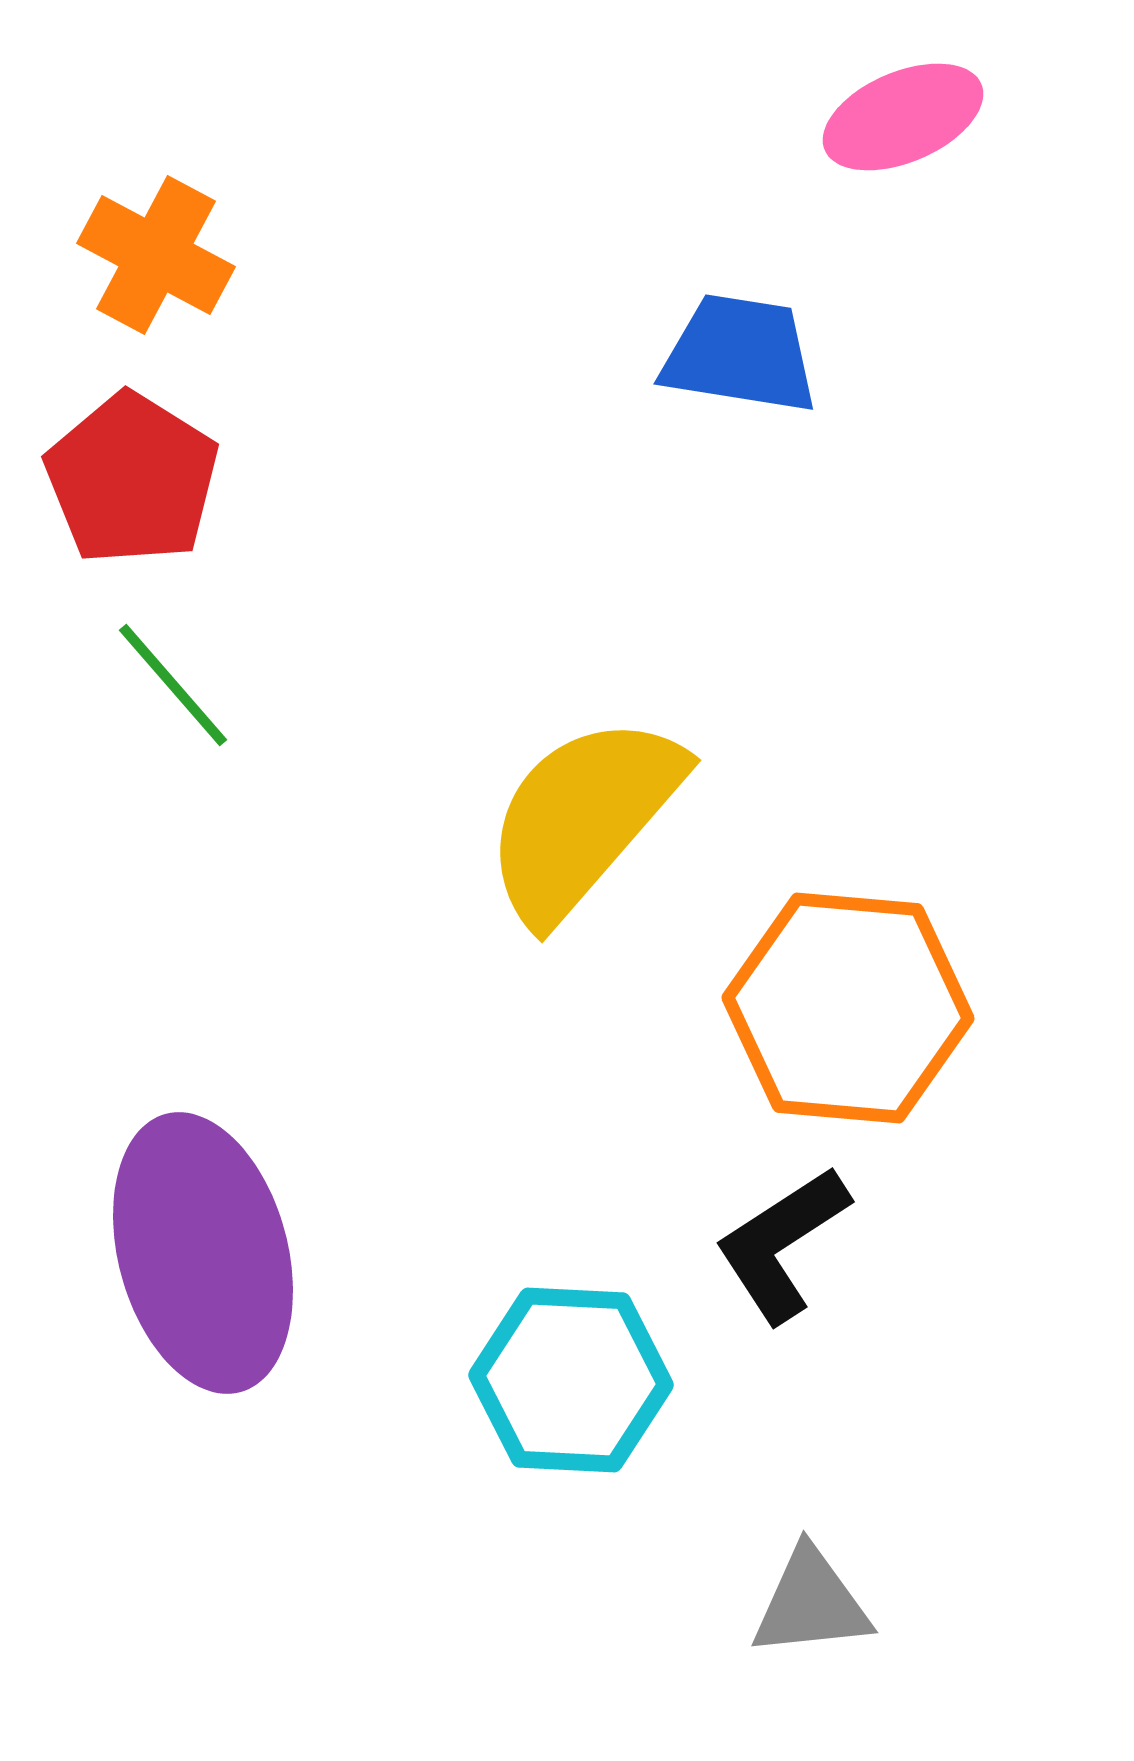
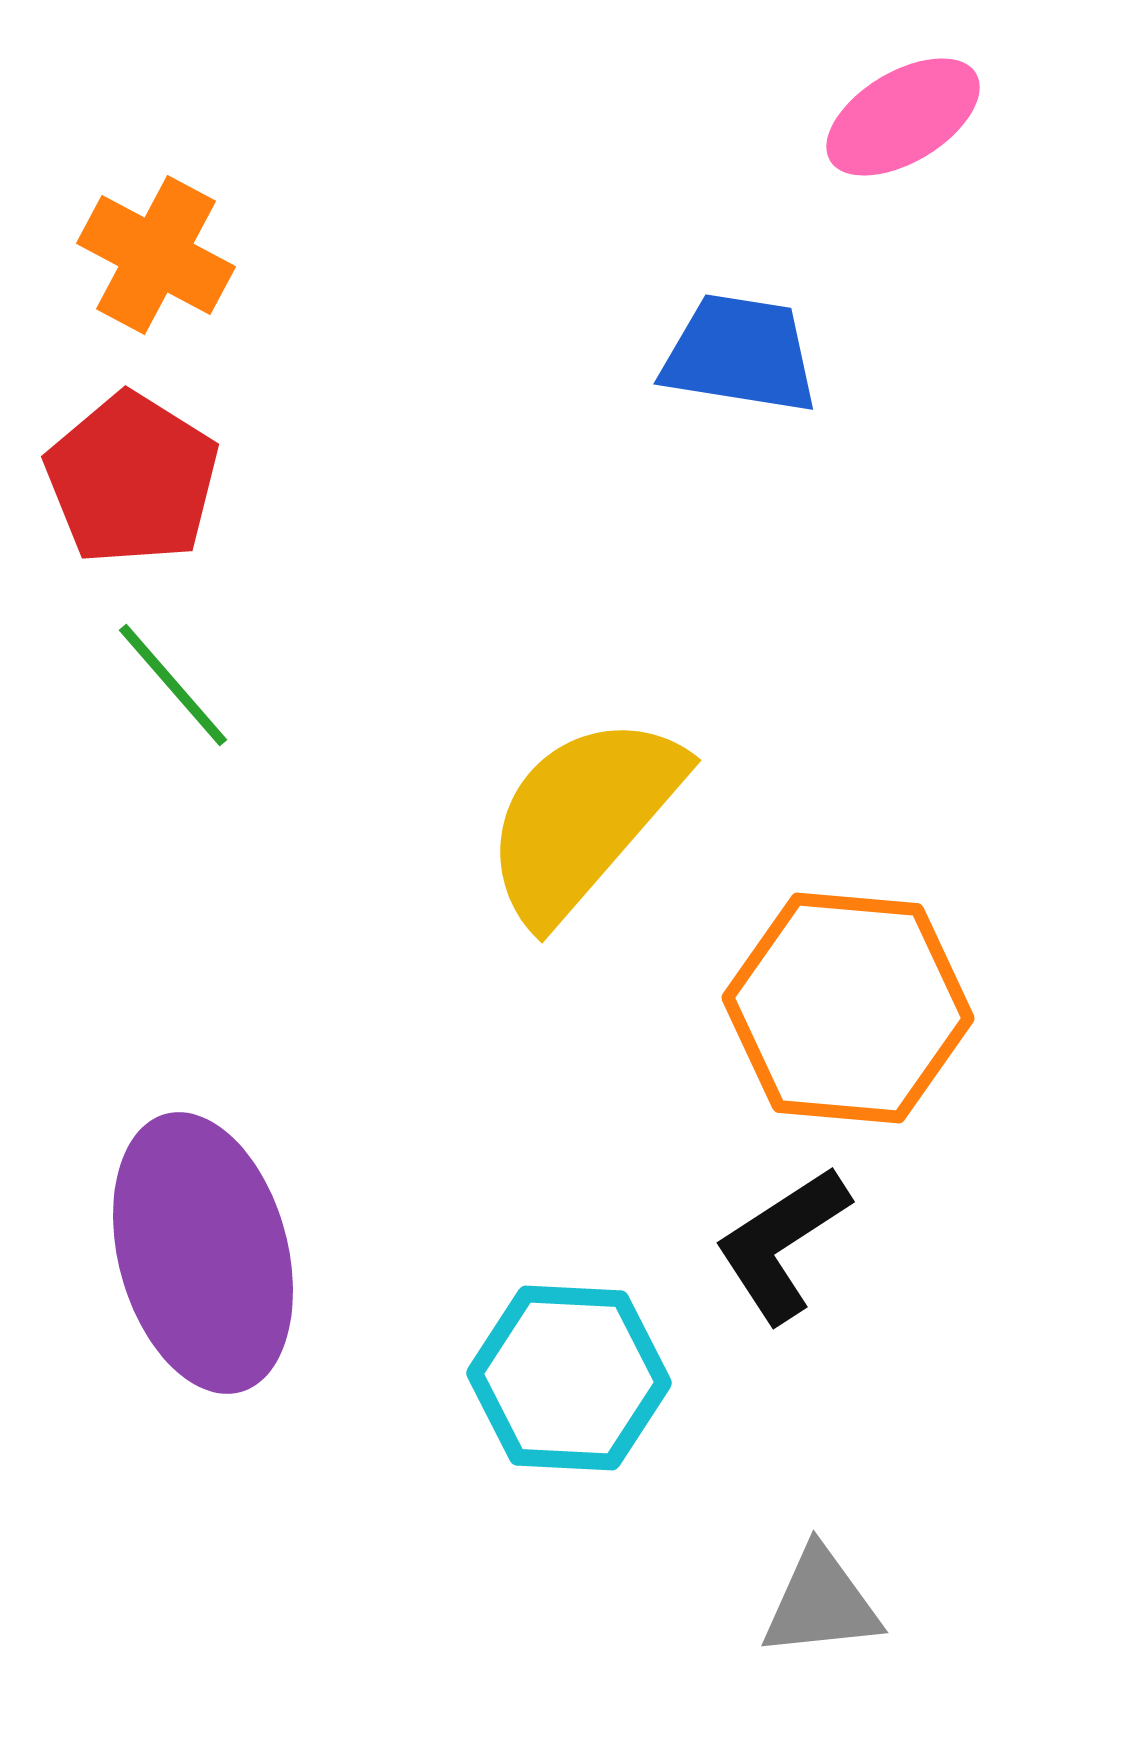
pink ellipse: rotated 8 degrees counterclockwise
cyan hexagon: moved 2 px left, 2 px up
gray triangle: moved 10 px right
